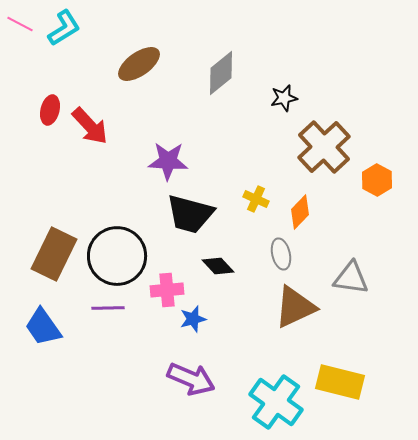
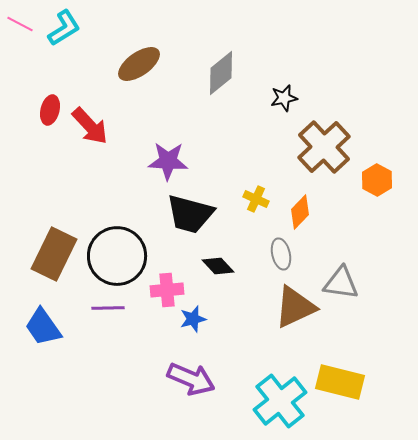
gray triangle: moved 10 px left, 5 px down
cyan cross: moved 4 px right, 1 px up; rotated 16 degrees clockwise
